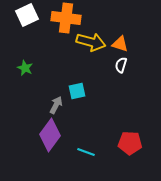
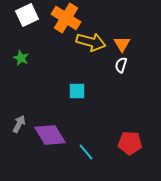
orange cross: rotated 24 degrees clockwise
orange triangle: moved 2 px right; rotated 42 degrees clockwise
green star: moved 4 px left, 10 px up
cyan square: rotated 12 degrees clockwise
gray arrow: moved 37 px left, 19 px down
purple diamond: rotated 68 degrees counterclockwise
cyan line: rotated 30 degrees clockwise
